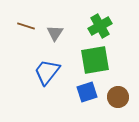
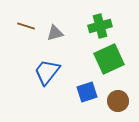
green cross: rotated 15 degrees clockwise
gray triangle: rotated 42 degrees clockwise
green square: moved 14 px right, 1 px up; rotated 16 degrees counterclockwise
brown circle: moved 4 px down
